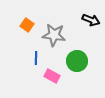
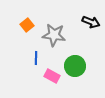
black arrow: moved 2 px down
orange square: rotated 16 degrees clockwise
green circle: moved 2 px left, 5 px down
